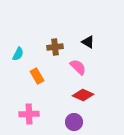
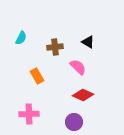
cyan semicircle: moved 3 px right, 16 px up
